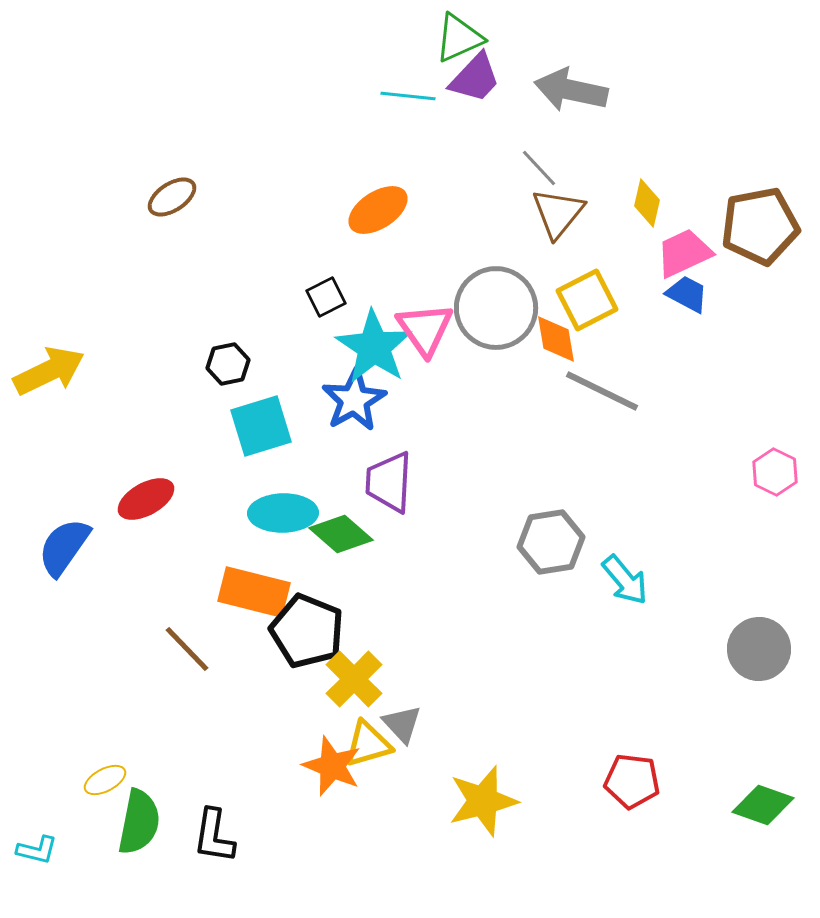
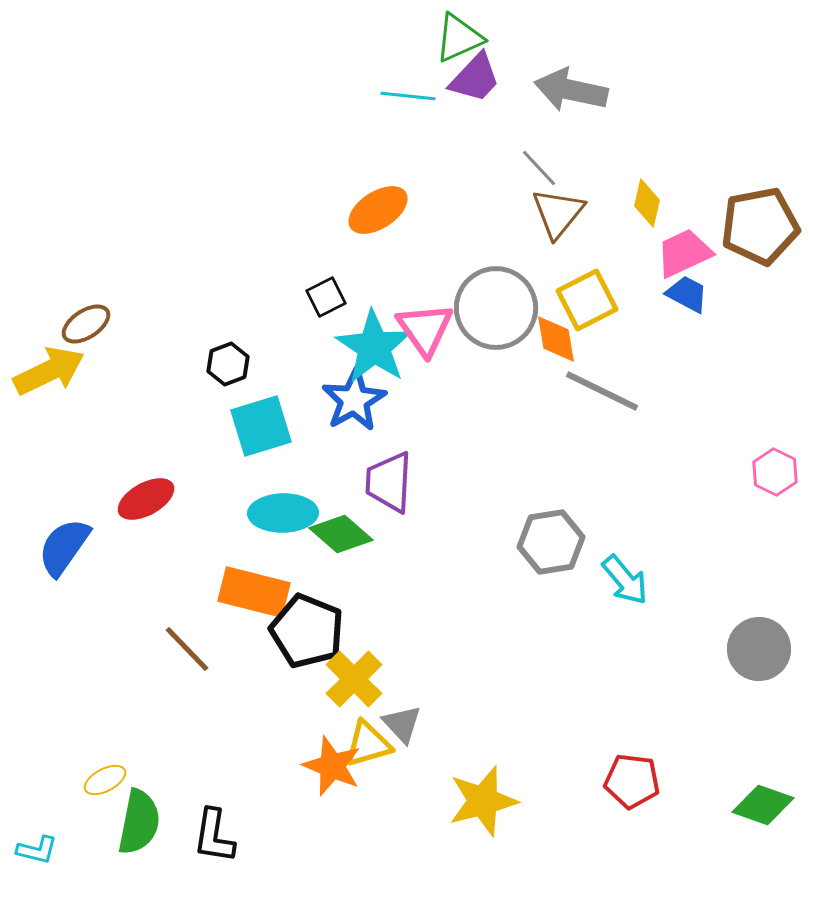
brown ellipse at (172, 197): moved 86 px left, 127 px down
black hexagon at (228, 364): rotated 9 degrees counterclockwise
